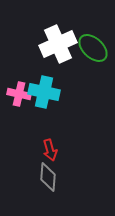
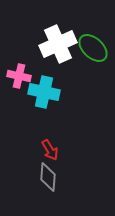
pink cross: moved 18 px up
red arrow: rotated 15 degrees counterclockwise
